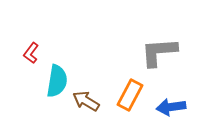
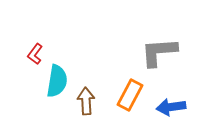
red L-shape: moved 4 px right, 1 px down
brown arrow: rotated 56 degrees clockwise
